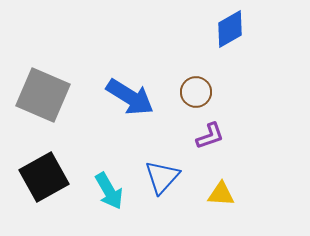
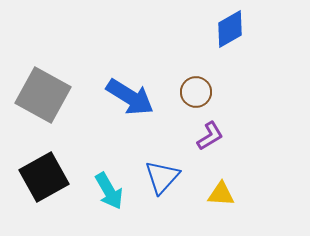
gray square: rotated 6 degrees clockwise
purple L-shape: rotated 12 degrees counterclockwise
